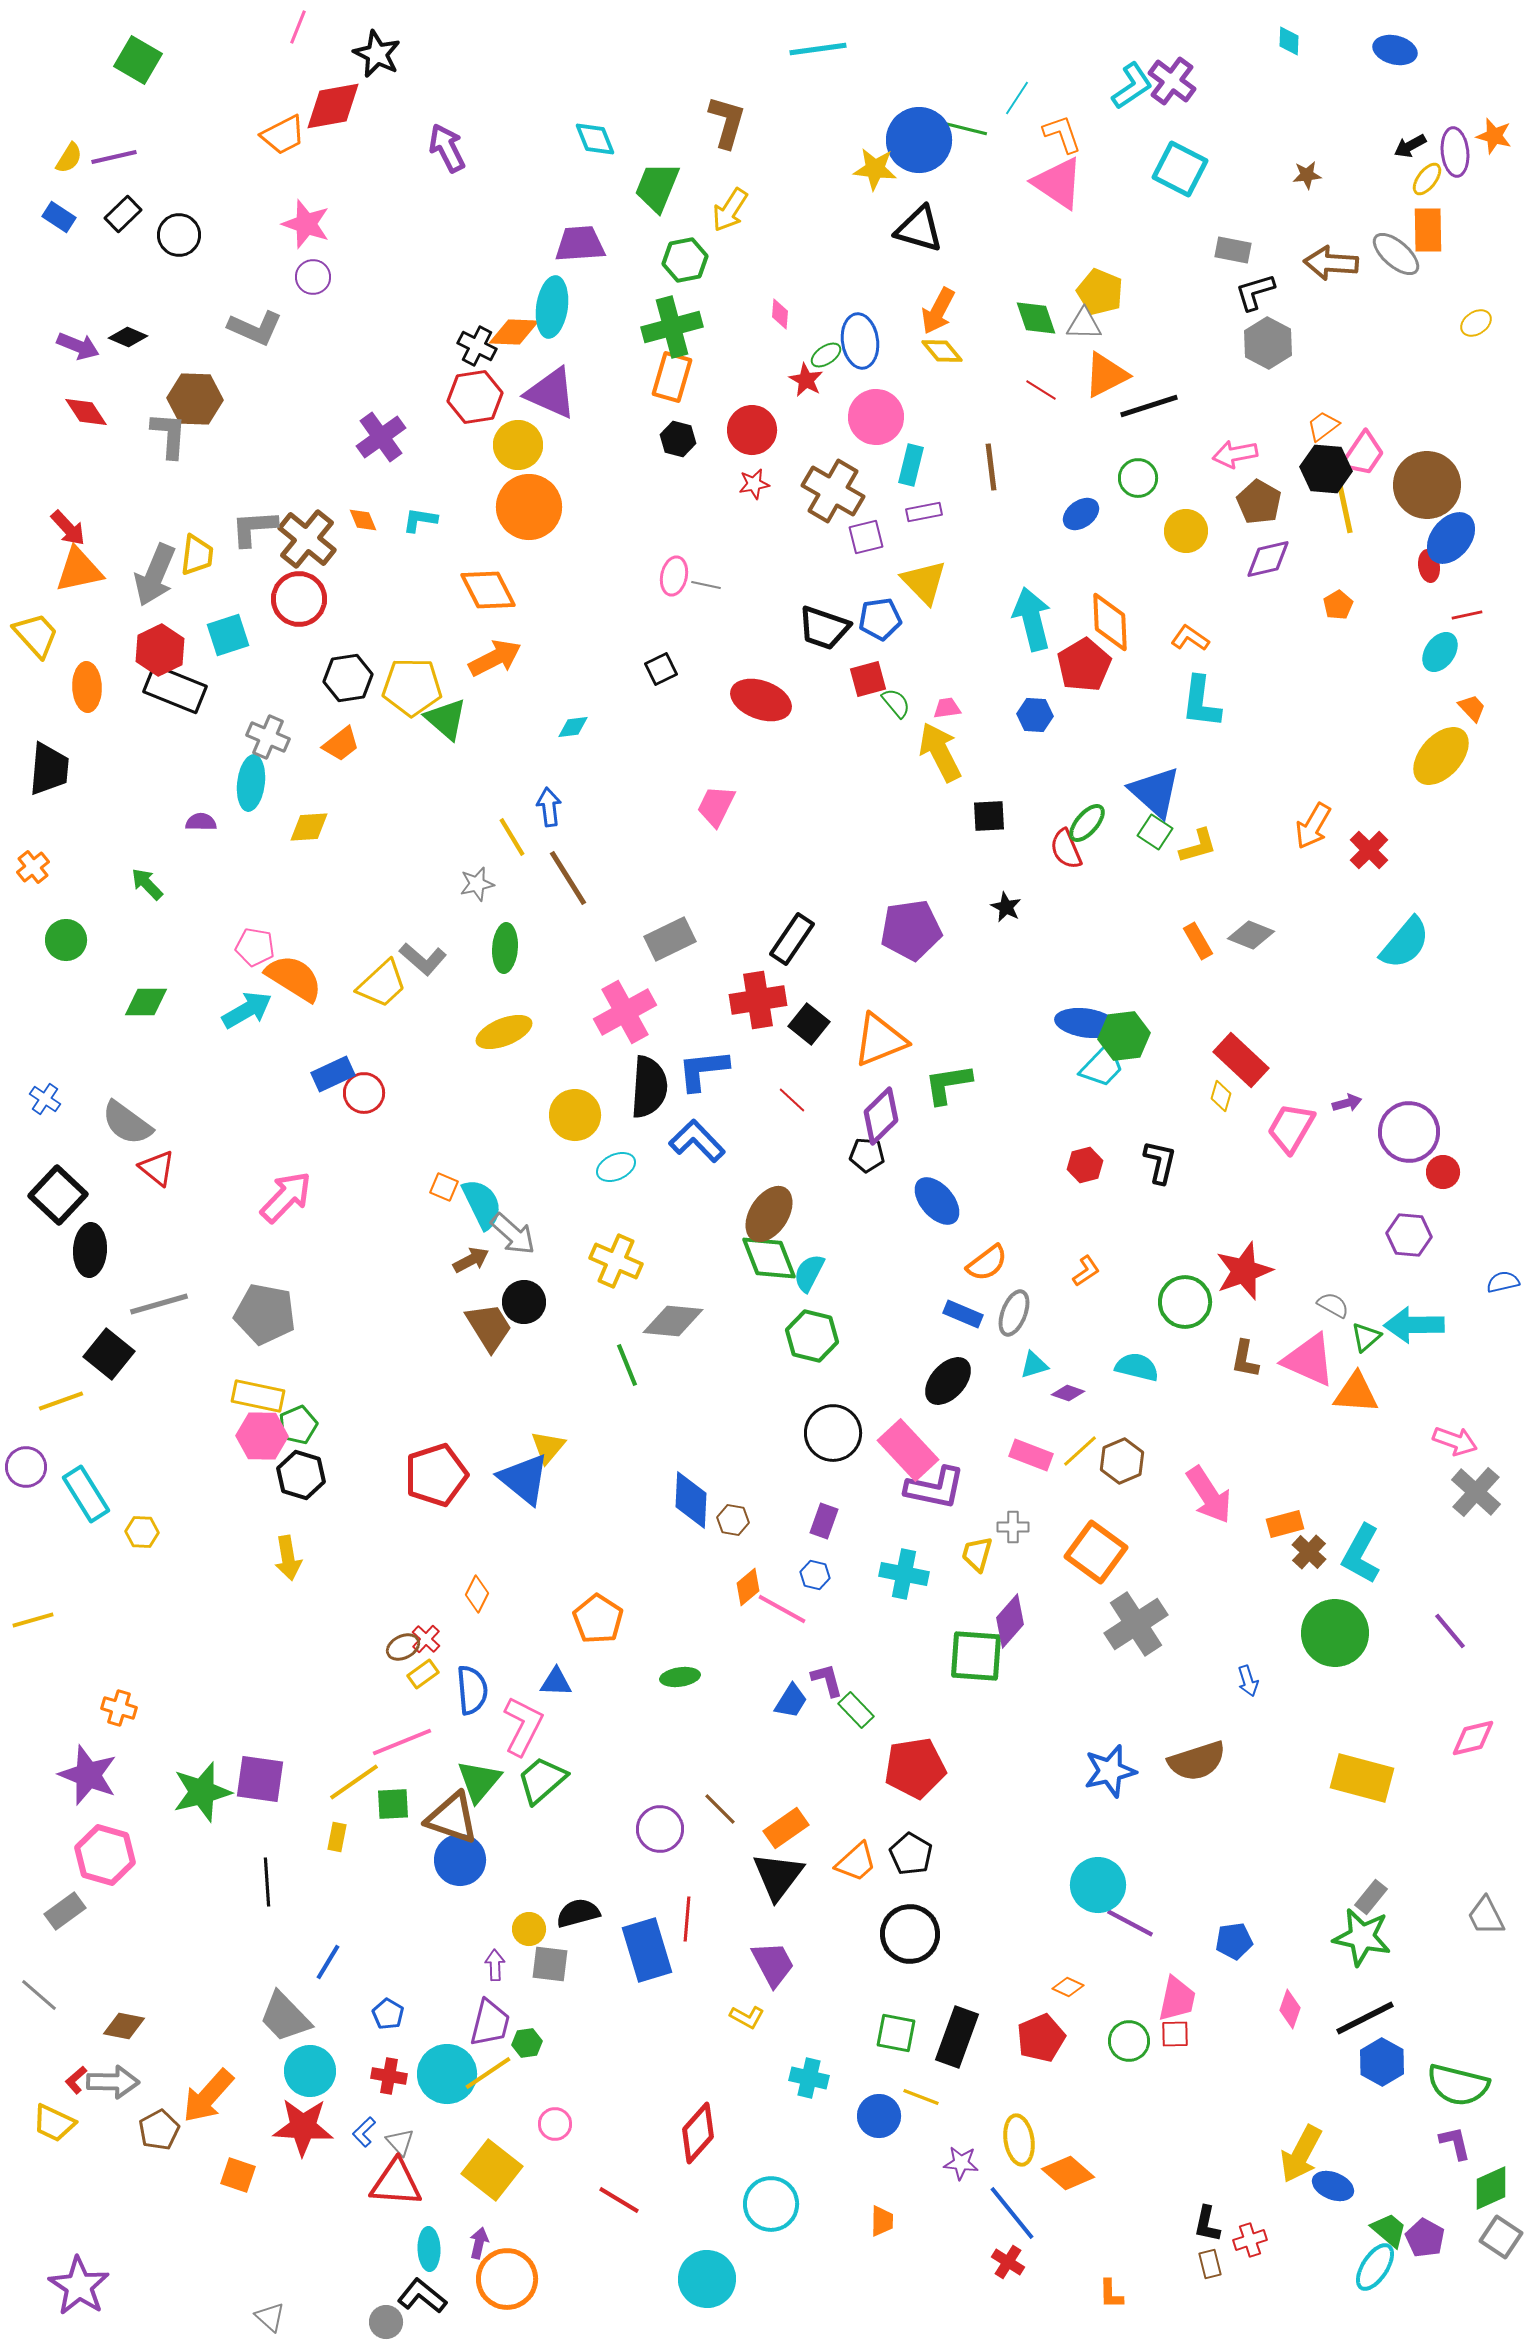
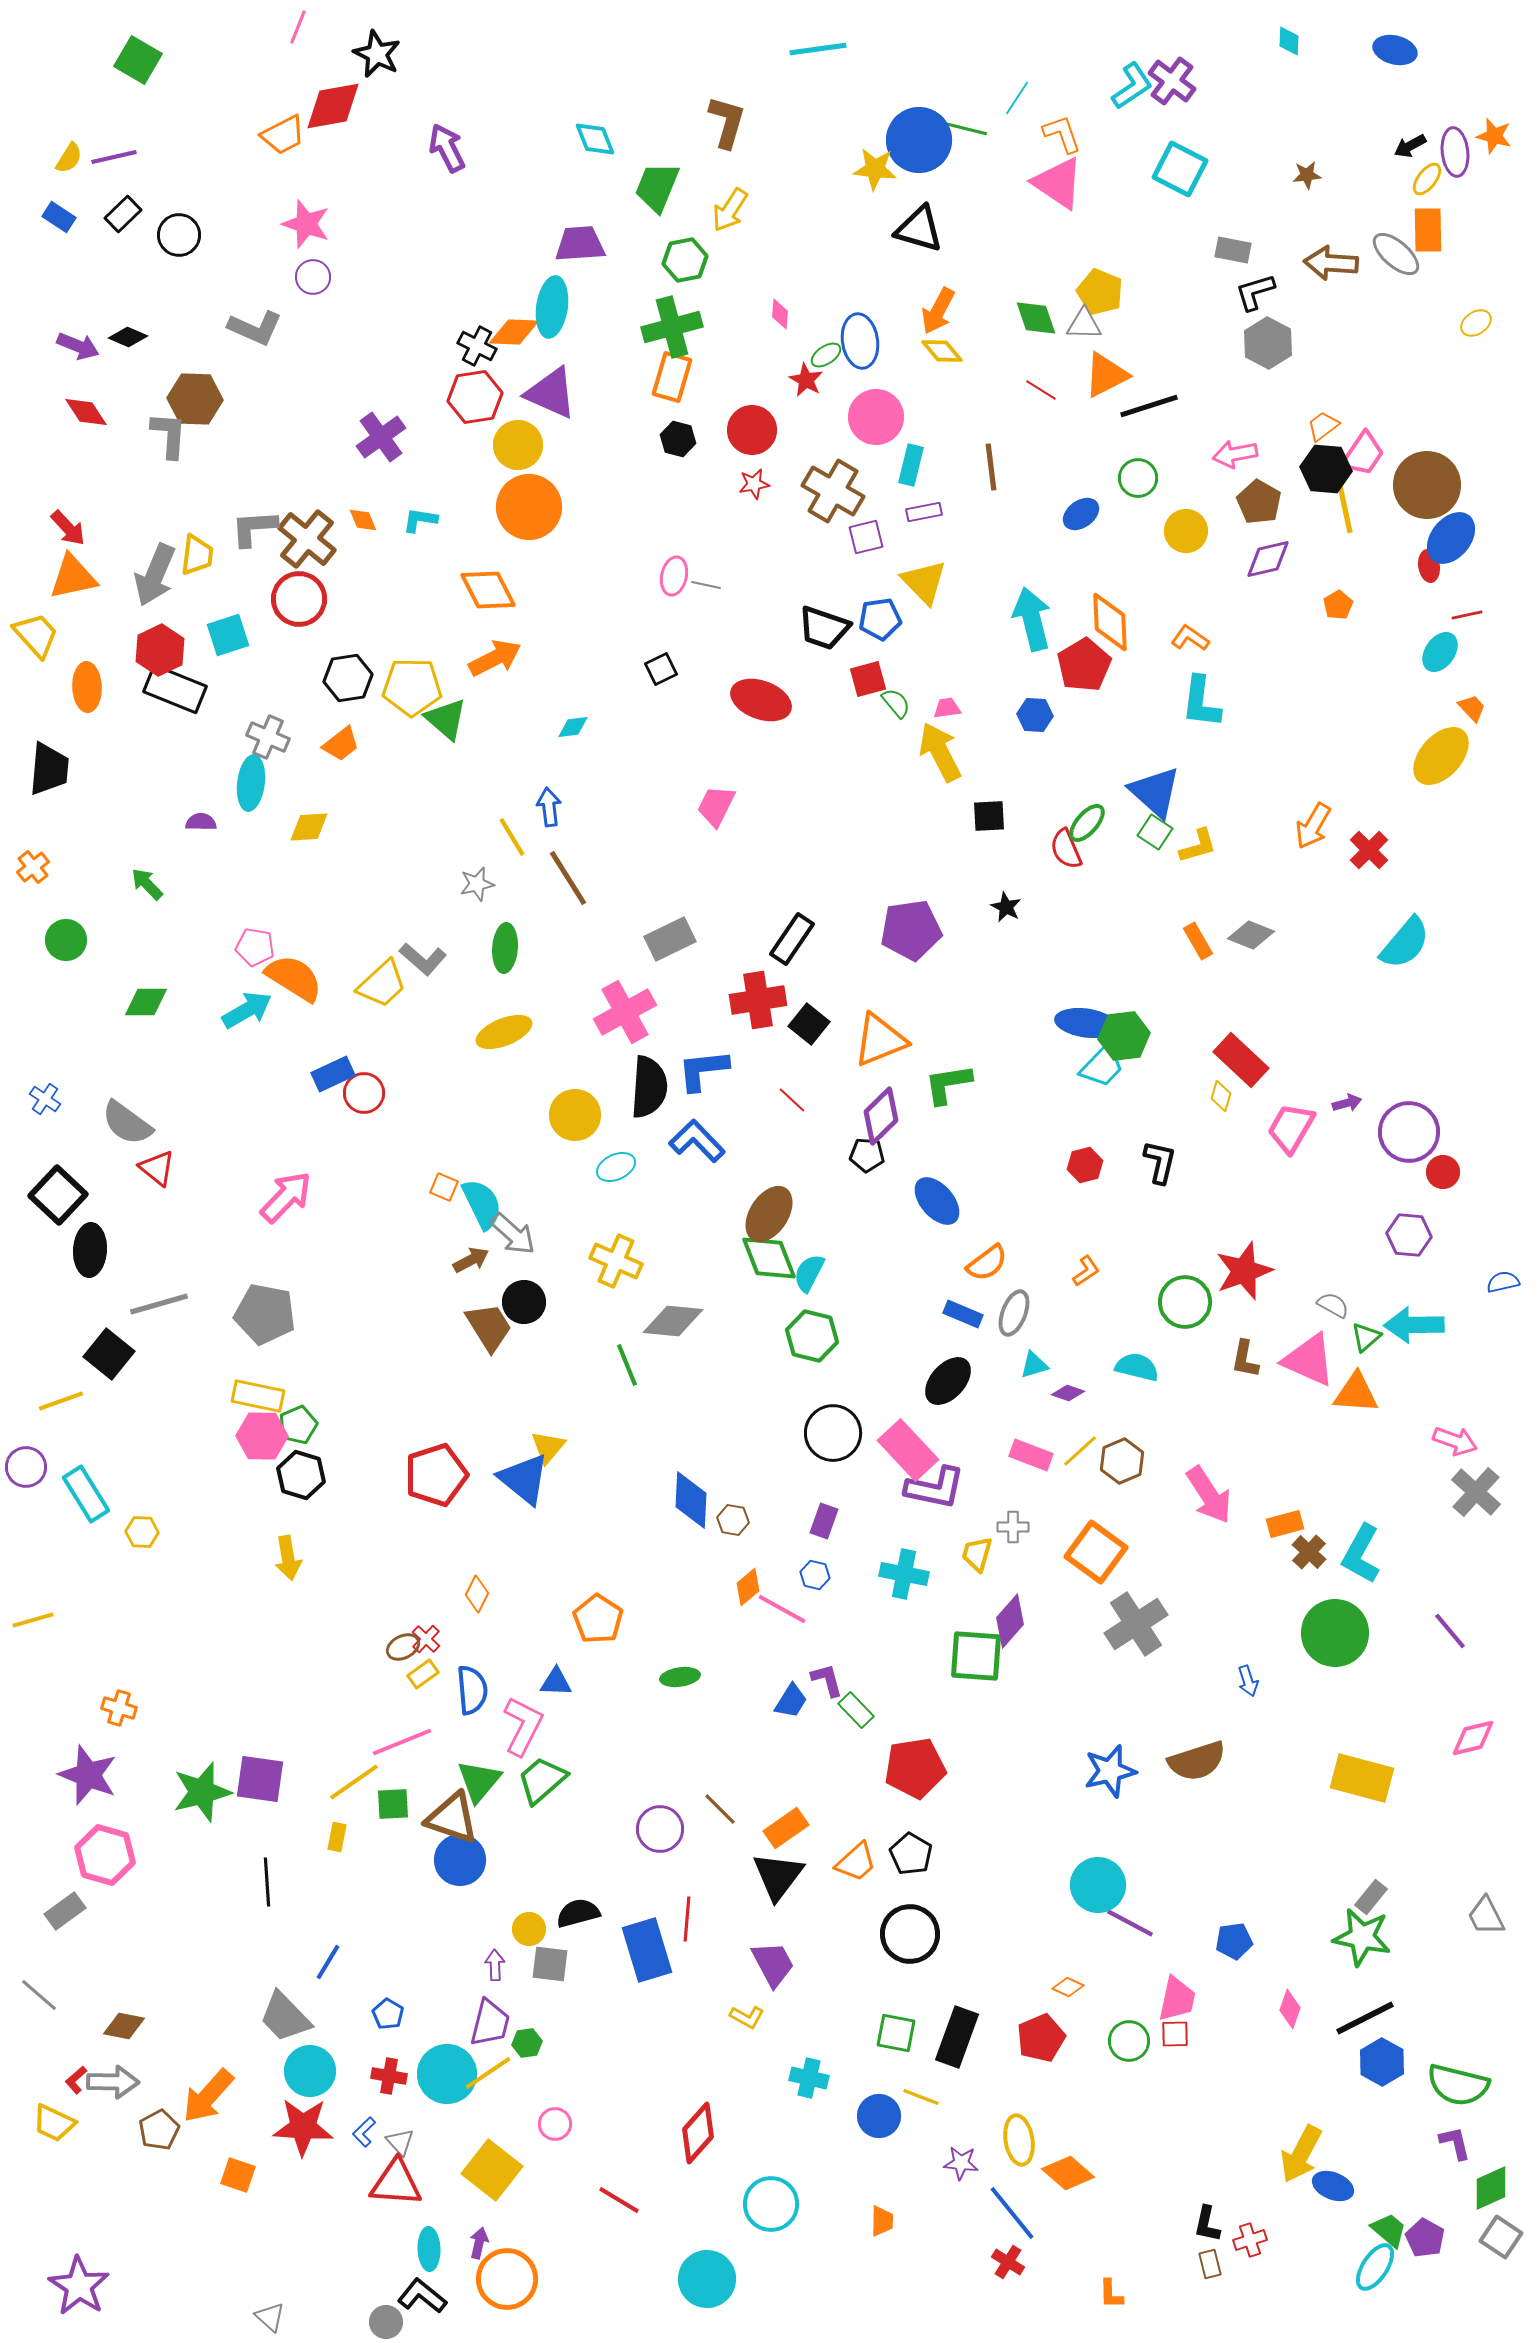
orange triangle at (79, 570): moved 6 px left, 7 px down
